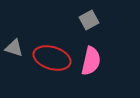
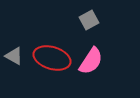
gray triangle: moved 8 px down; rotated 12 degrees clockwise
pink semicircle: rotated 20 degrees clockwise
